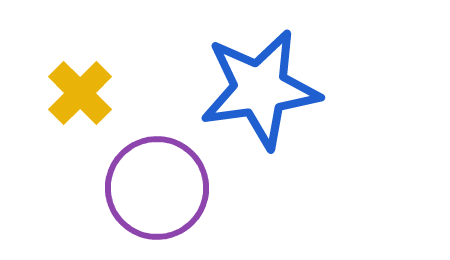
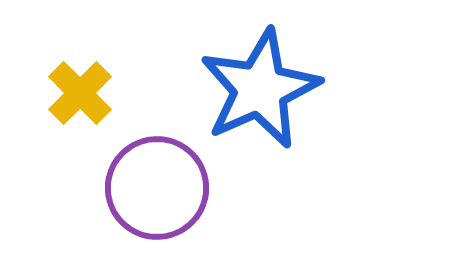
blue star: rotated 16 degrees counterclockwise
